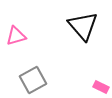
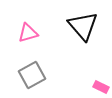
pink triangle: moved 12 px right, 3 px up
gray square: moved 1 px left, 5 px up
